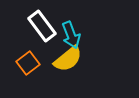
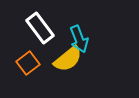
white rectangle: moved 2 px left, 2 px down
cyan arrow: moved 8 px right, 4 px down
